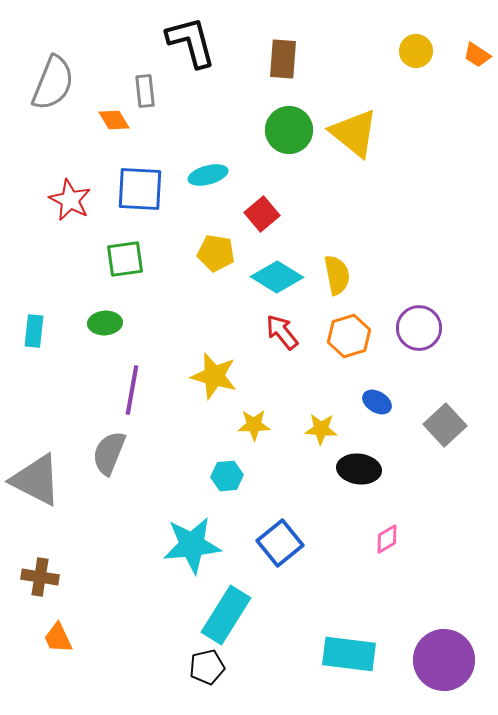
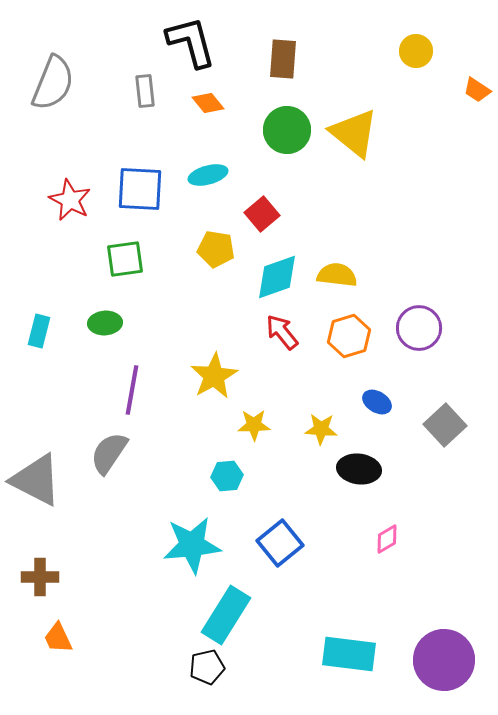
orange trapezoid at (477, 55): moved 35 px down
orange diamond at (114, 120): moved 94 px right, 17 px up; rotated 8 degrees counterclockwise
green circle at (289, 130): moved 2 px left
yellow pentagon at (216, 253): moved 4 px up
yellow semicircle at (337, 275): rotated 72 degrees counterclockwise
cyan diamond at (277, 277): rotated 51 degrees counterclockwise
cyan rectangle at (34, 331): moved 5 px right; rotated 8 degrees clockwise
yellow star at (214, 376): rotated 27 degrees clockwise
gray semicircle at (109, 453): rotated 12 degrees clockwise
brown cross at (40, 577): rotated 9 degrees counterclockwise
